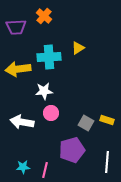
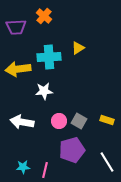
pink circle: moved 8 px right, 8 px down
gray square: moved 7 px left, 2 px up
white line: rotated 35 degrees counterclockwise
